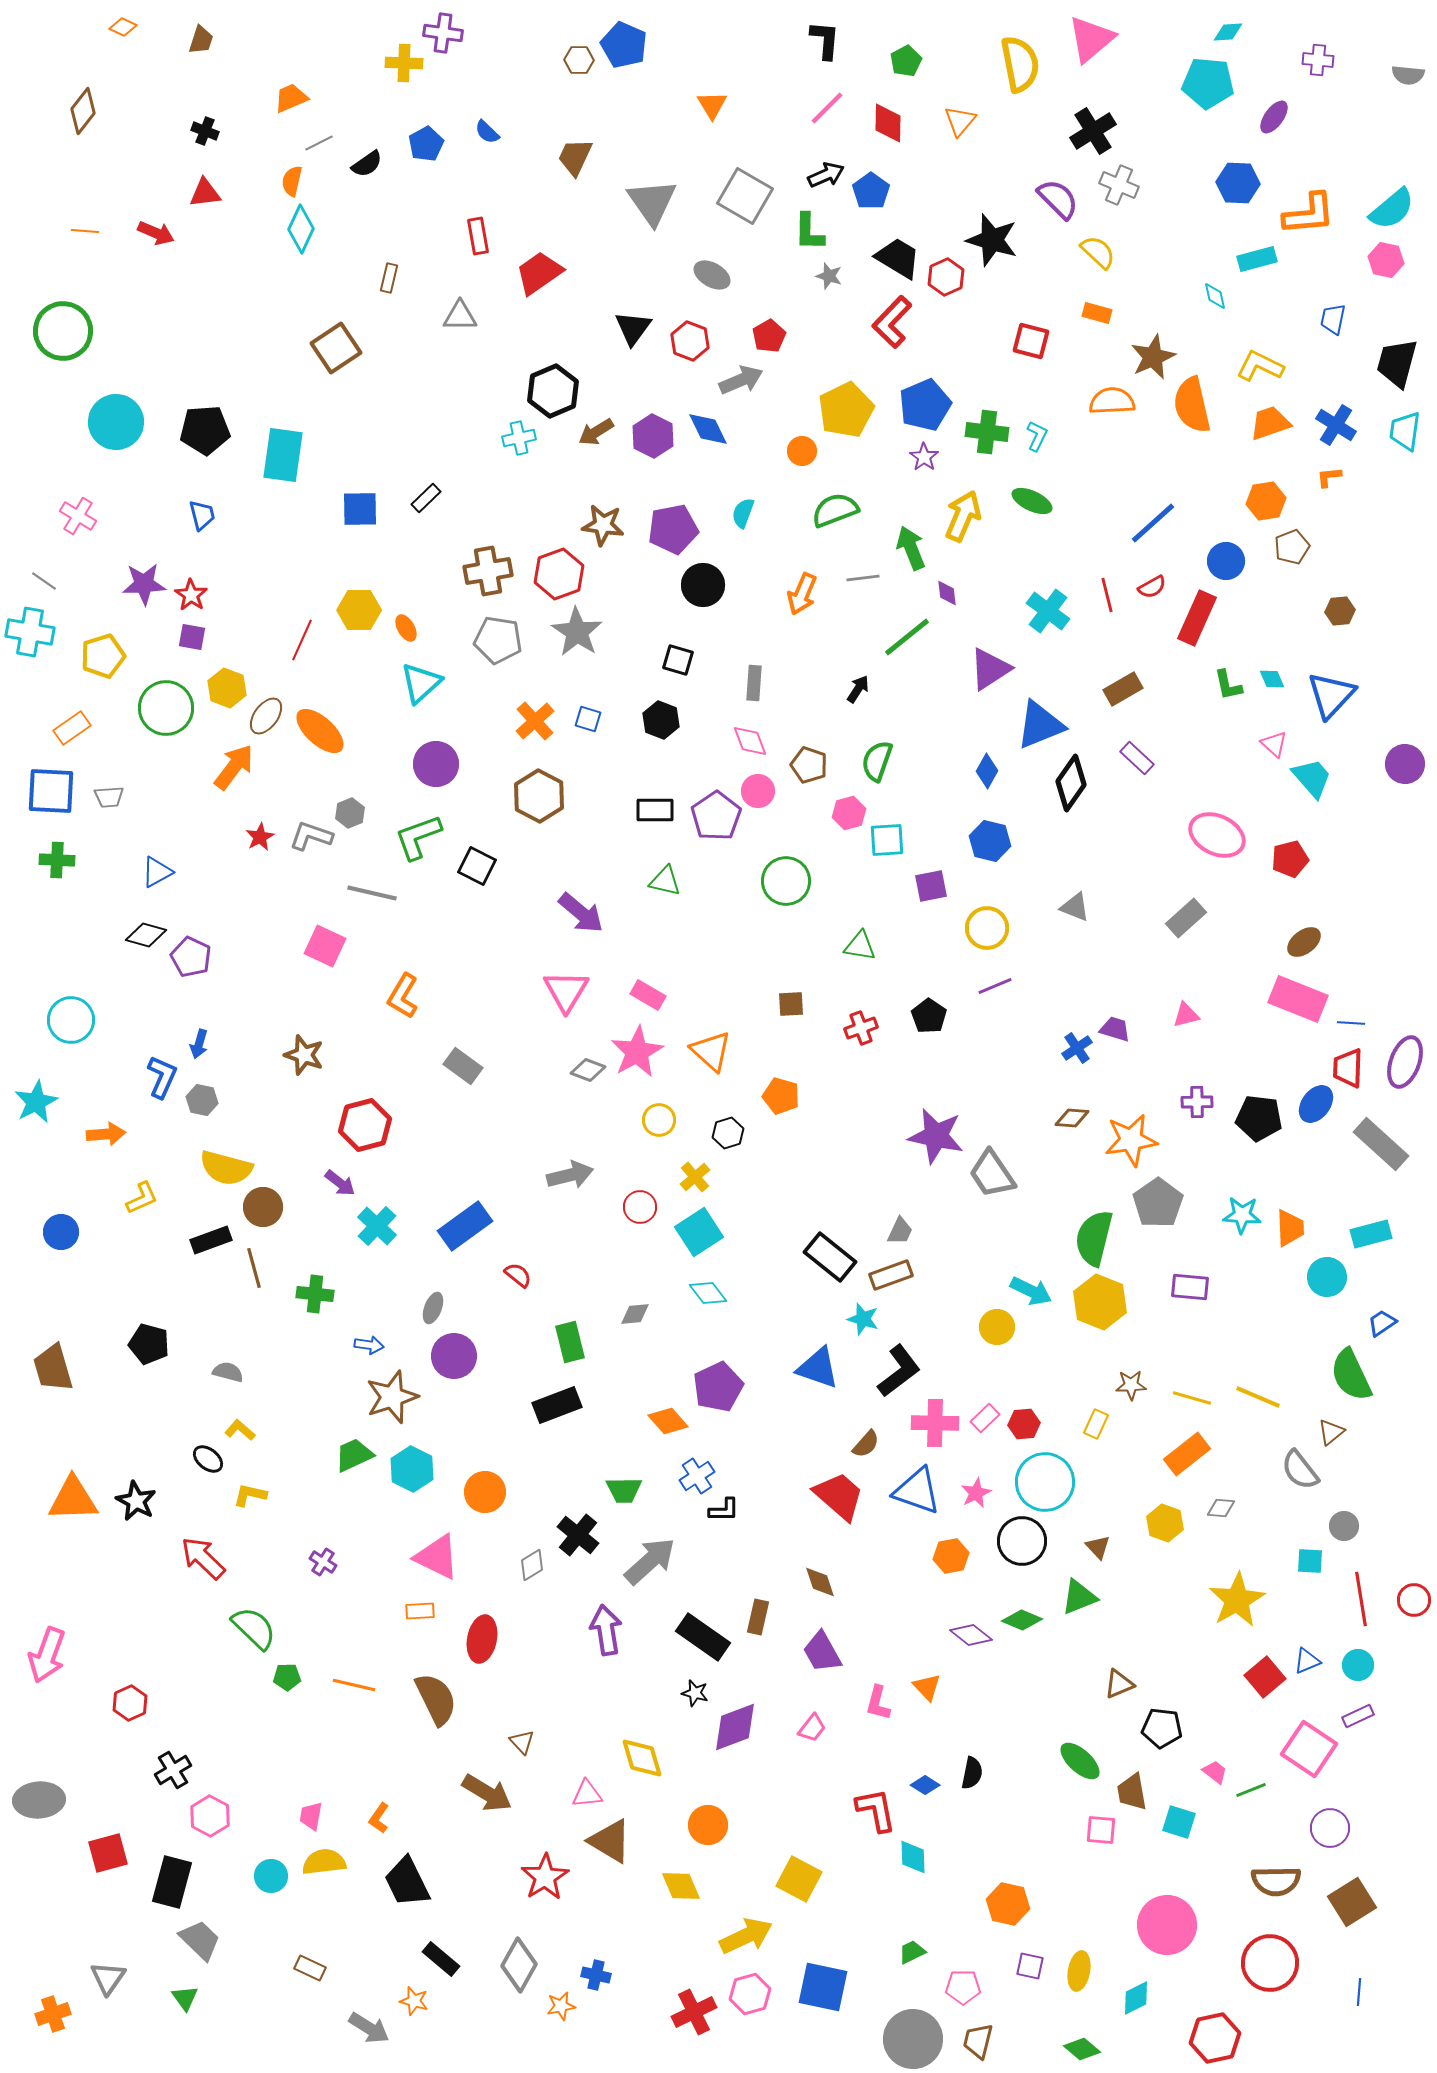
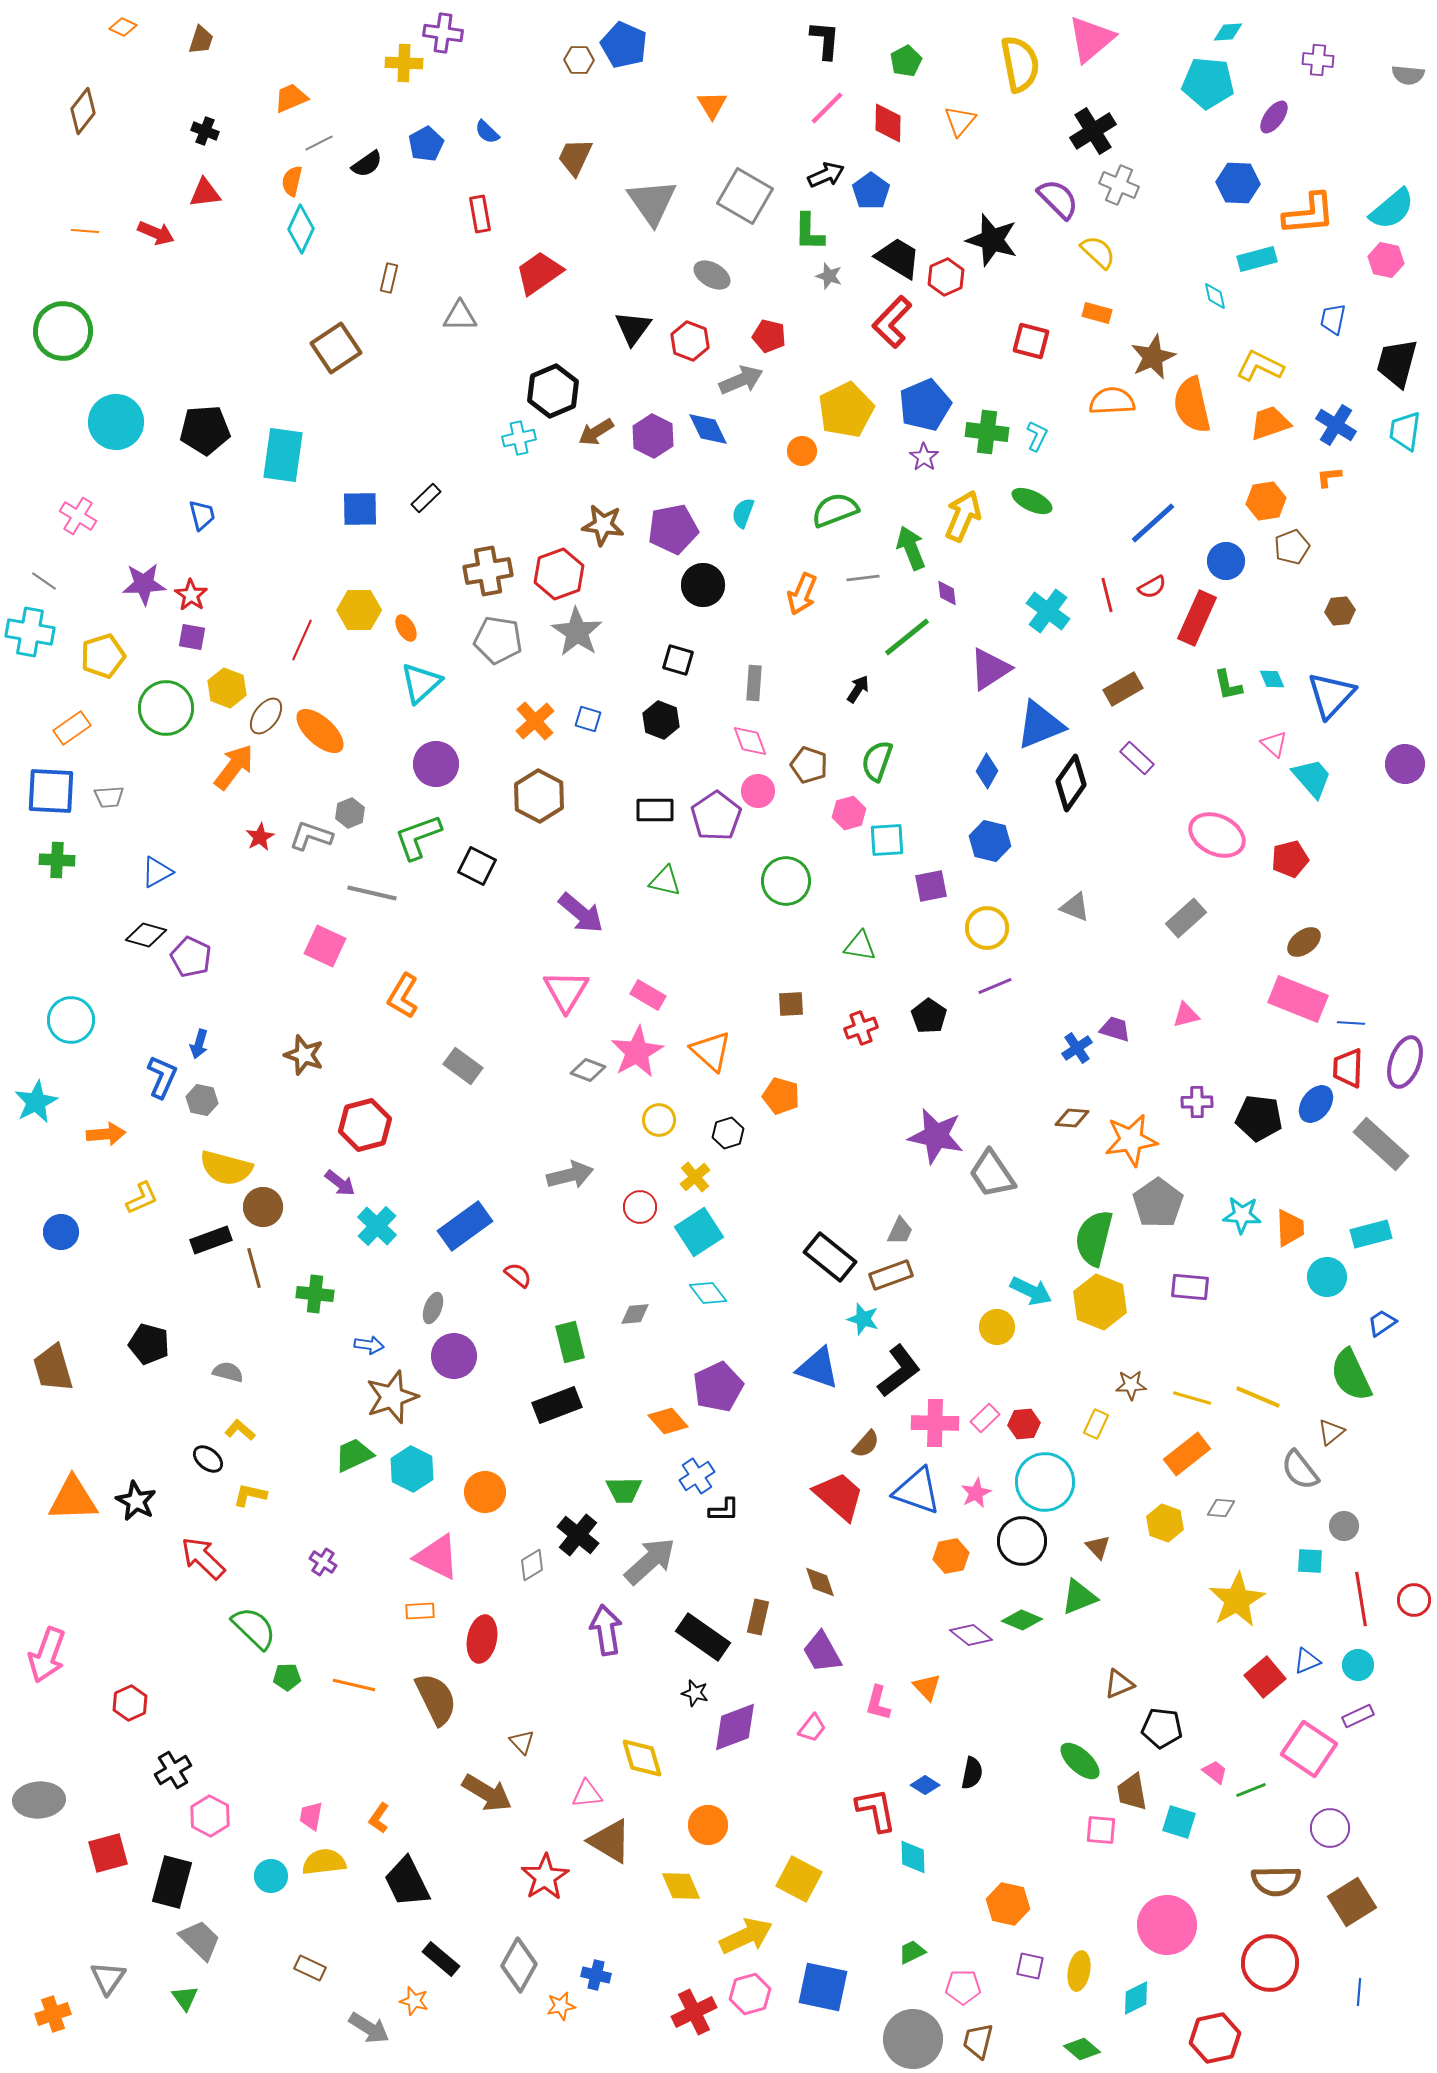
red rectangle at (478, 236): moved 2 px right, 22 px up
red pentagon at (769, 336): rotated 28 degrees counterclockwise
